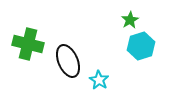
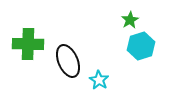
green cross: rotated 12 degrees counterclockwise
